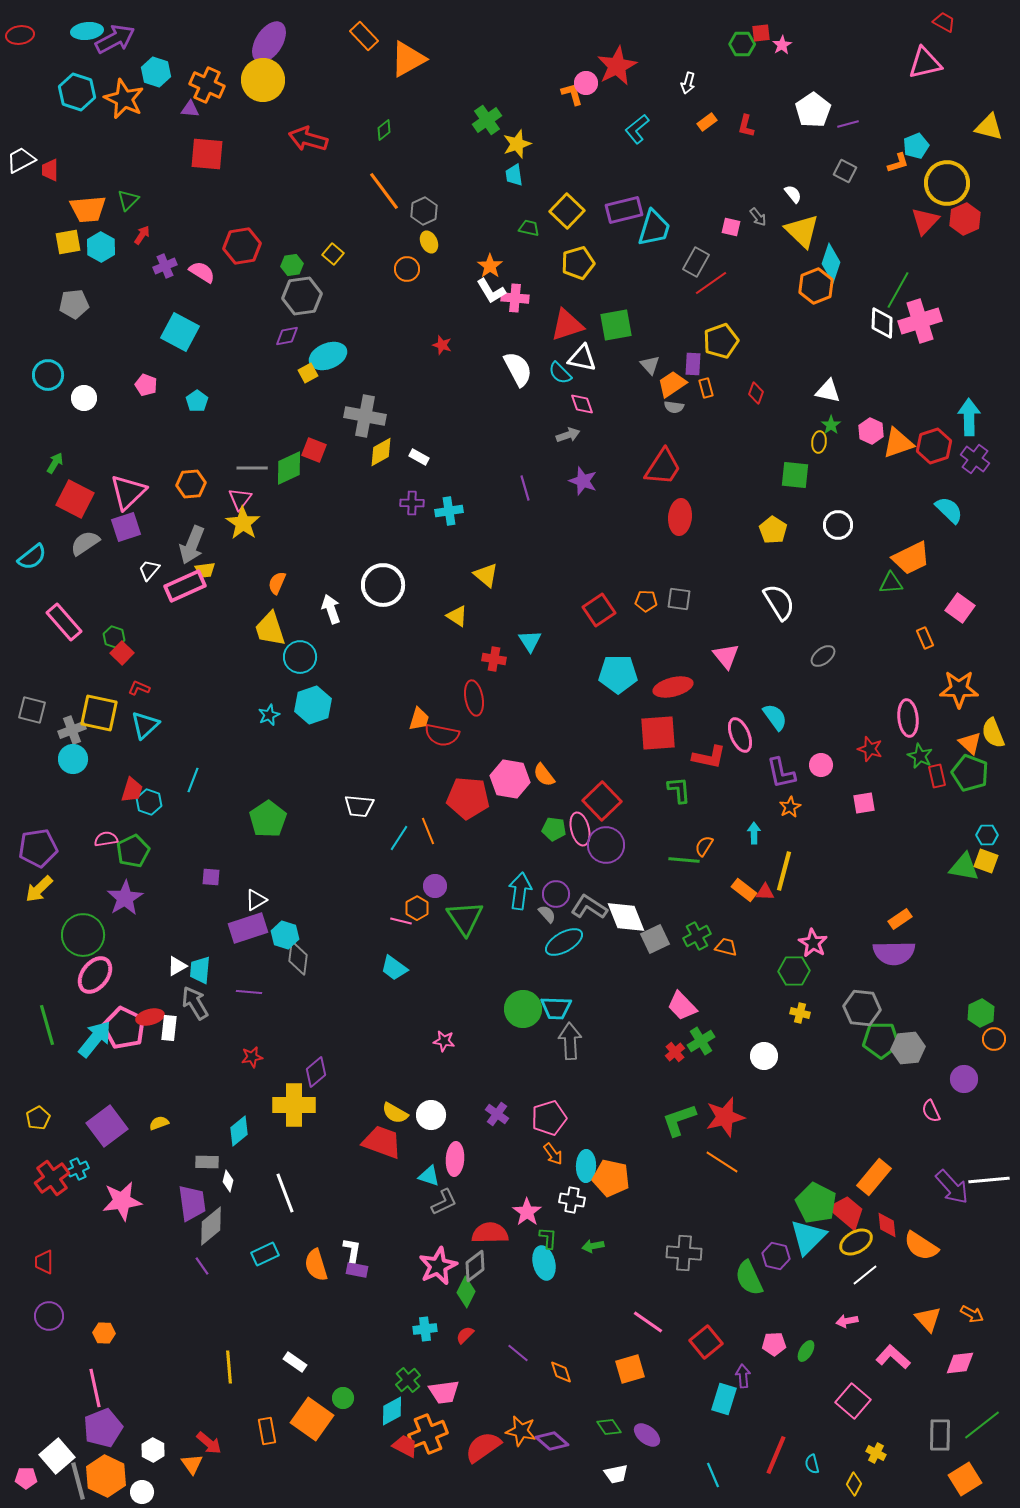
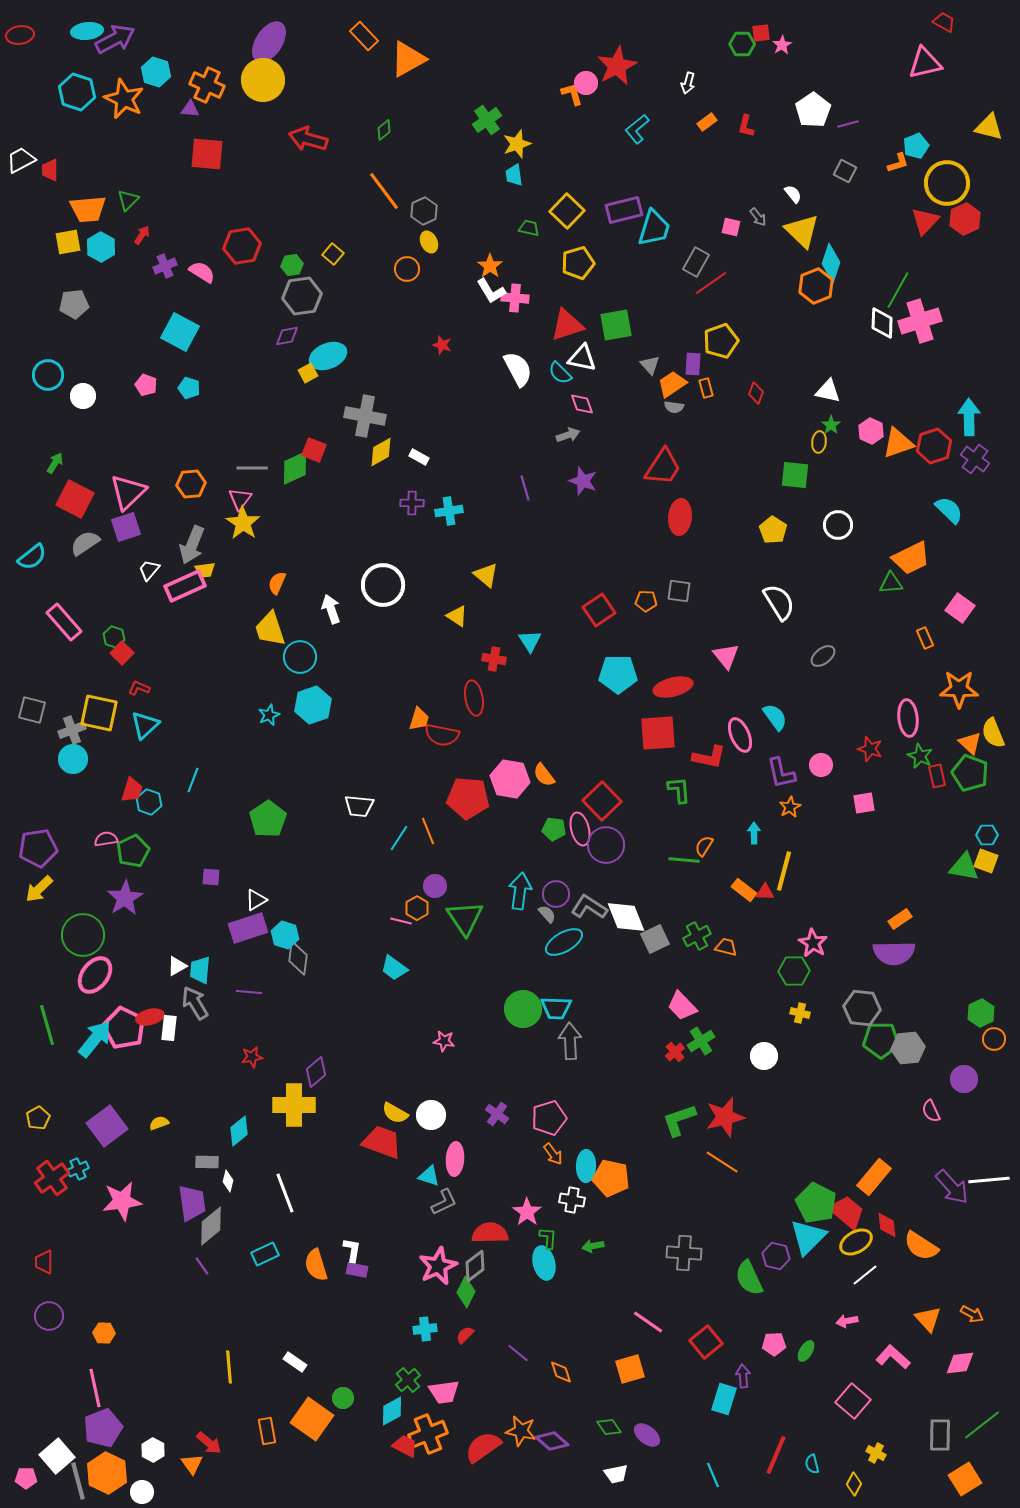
white circle at (84, 398): moved 1 px left, 2 px up
cyan pentagon at (197, 401): moved 8 px left, 13 px up; rotated 20 degrees counterclockwise
green diamond at (289, 468): moved 6 px right
gray square at (679, 599): moved 8 px up
orange hexagon at (106, 1476): moved 1 px right, 3 px up
